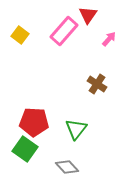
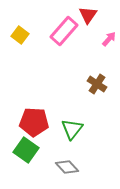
green triangle: moved 4 px left
green square: moved 1 px right, 1 px down
